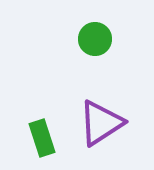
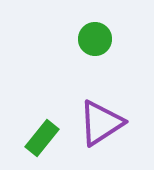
green rectangle: rotated 57 degrees clockwise
